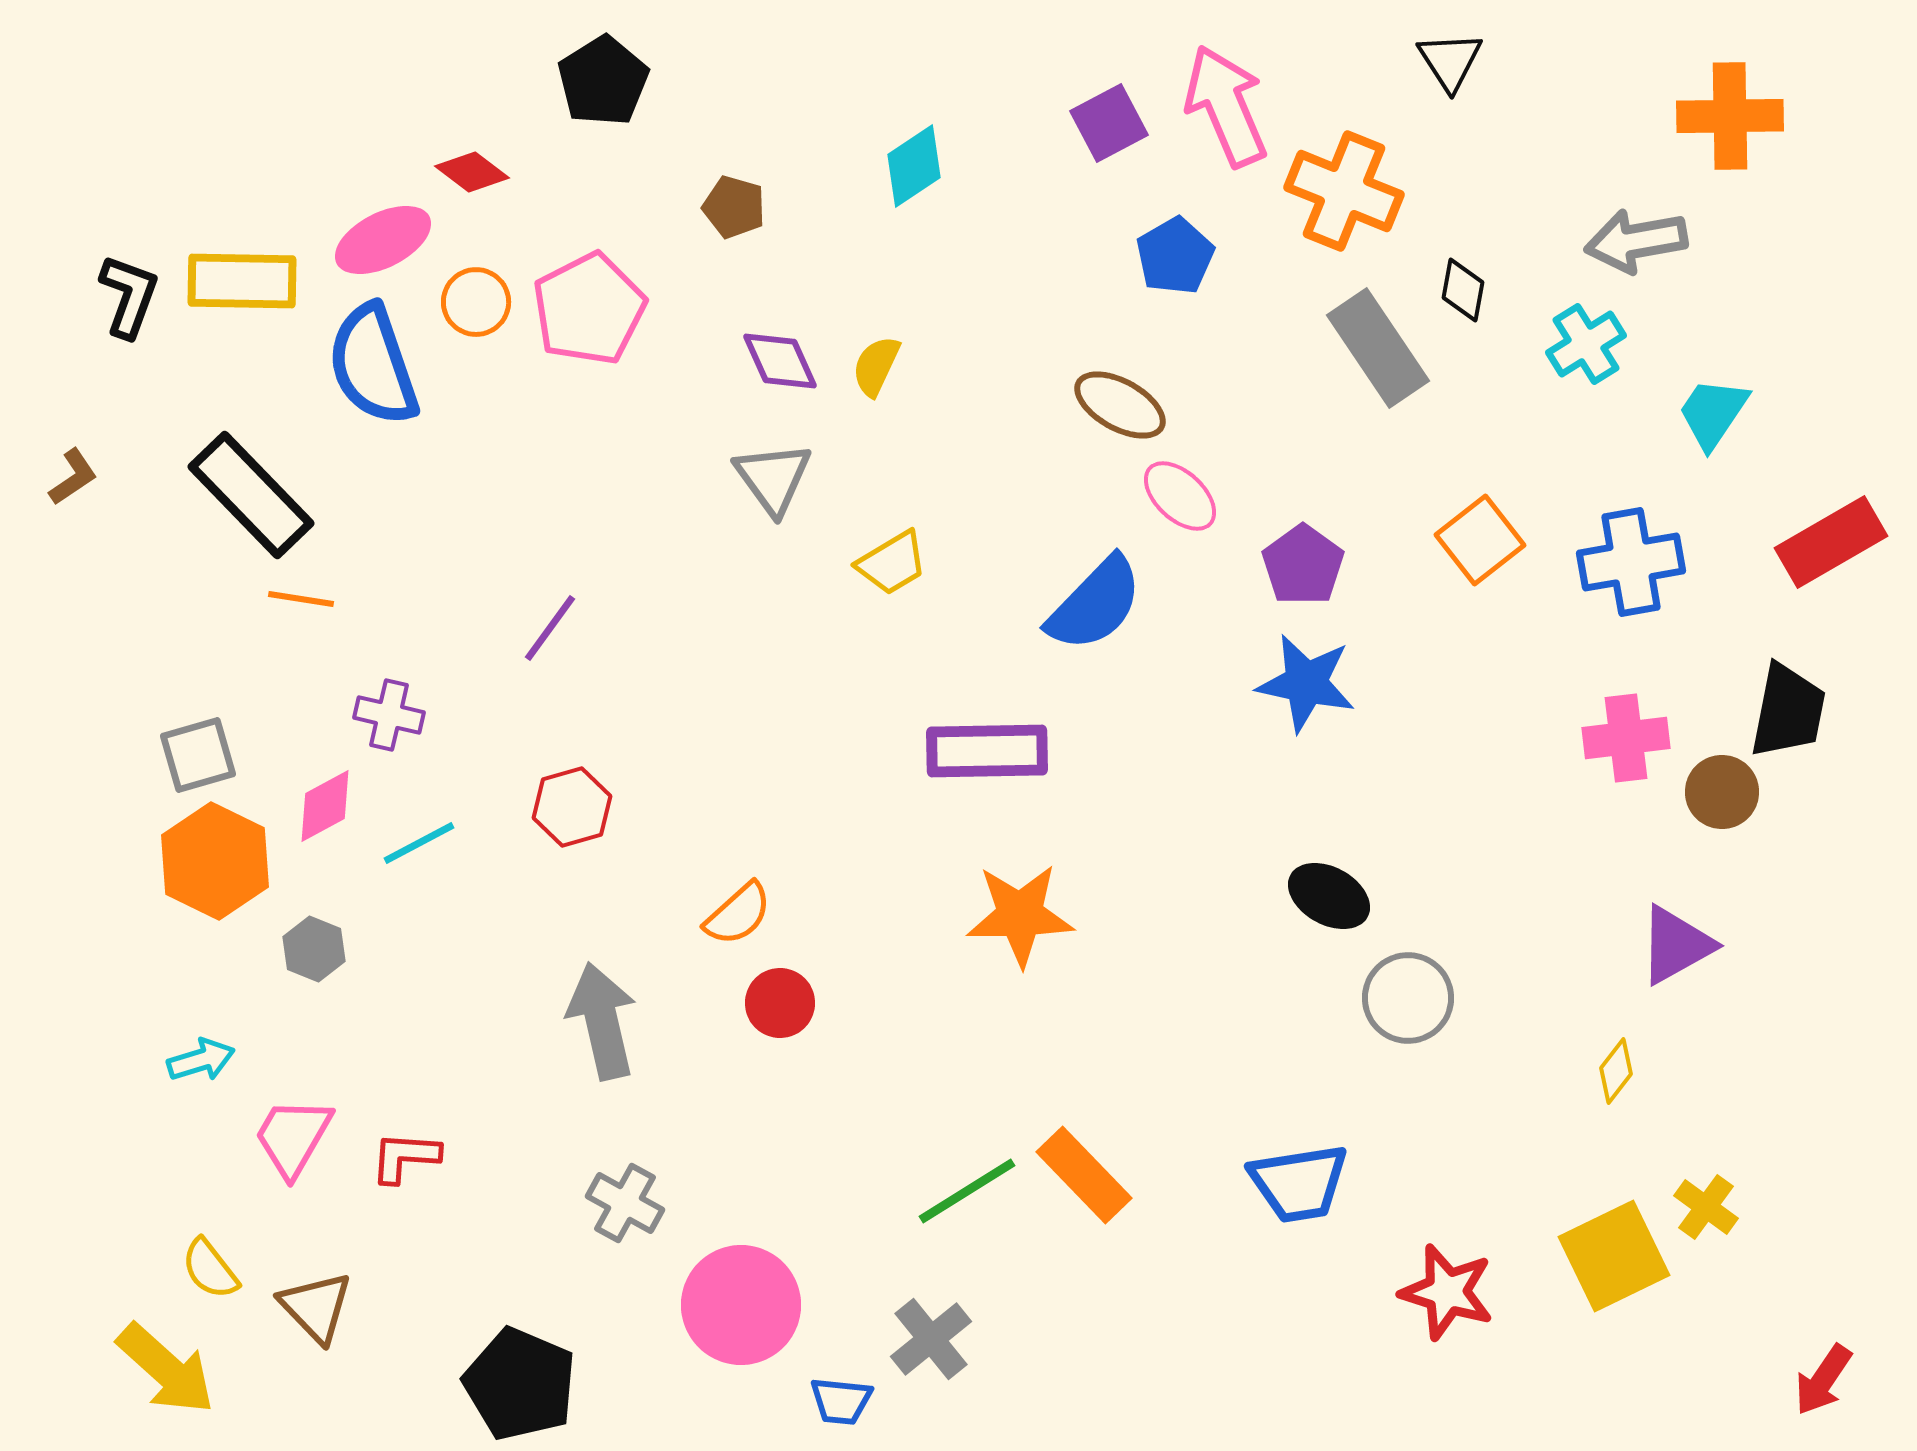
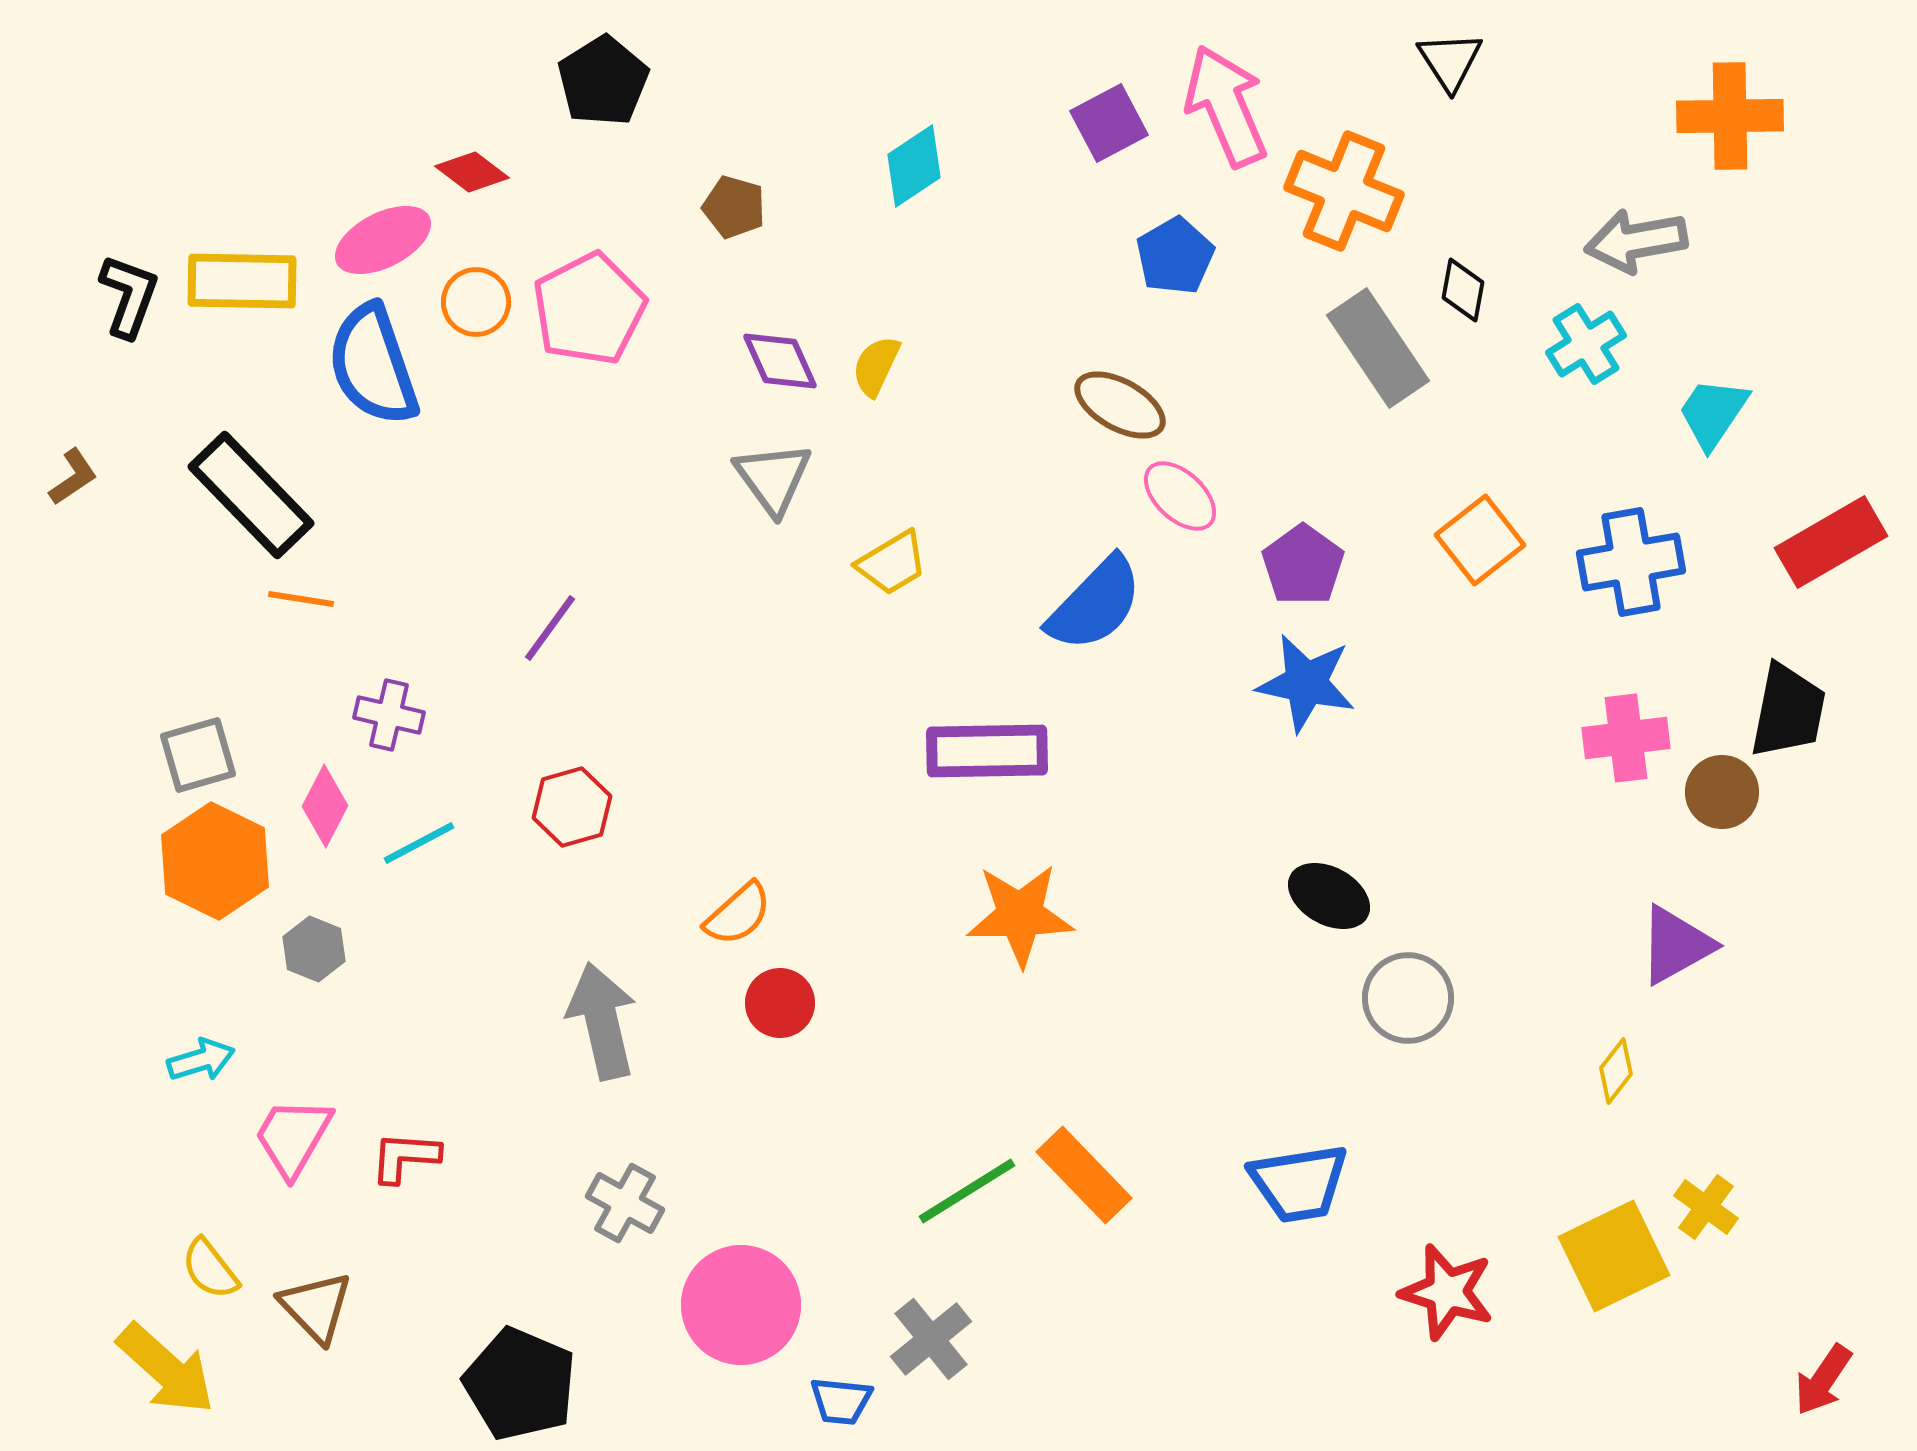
pink diamond at (325, 806): rotated 34 degrees counterclockwise
